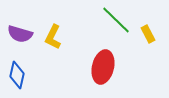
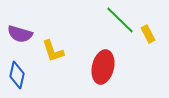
green line: moved 4 px right
yellow L-shape: moved 14 px down; rotated 45 degrees counterclockwise
